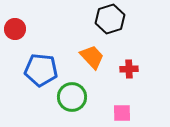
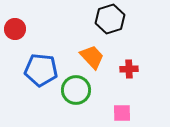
green circle: moved 4 px right, 7 px up
